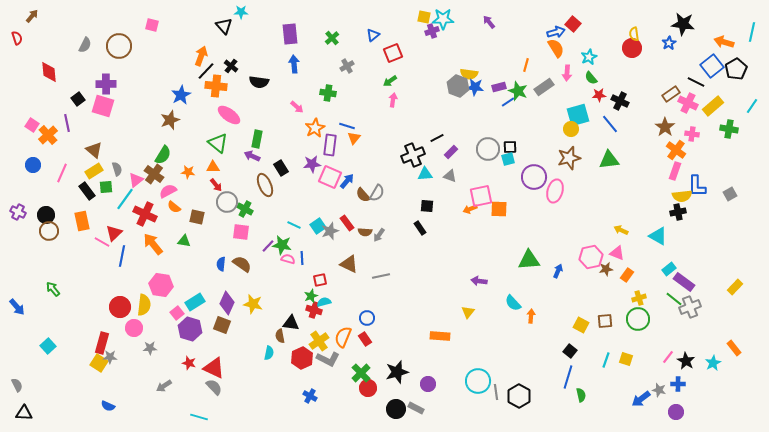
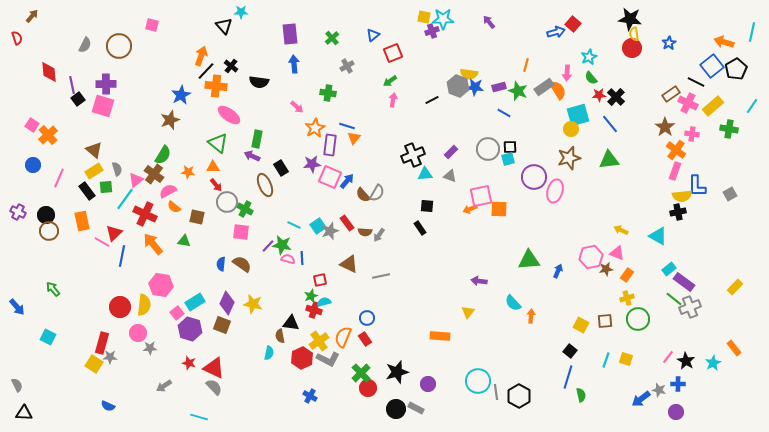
black star at (683, 24): moved 53 px left, 5 px up
orange semicircle at (556, 48): moved 2 px right, 42 px down
black cross at (620, 101): moved 4 px left, 4 px up; rotated 18 degrees clockwise
blue line at (508, 102): moved 4 px left, 11 px down; rotated 64 degrees clockwise
purple line at (67, 123): moved 5 px right, 38 px up
black line at (437, 138): moved 5 px left, 38 px up
pink line at (62, 173): moved 3 px left, 5 px down
yellow cross at (639, 298): moved 12 px left
pink circle at (134, 328): moved 4 px right, 5 px down
cyan square at (48, 346): moved 9 px up; rotated 21 degrees counterclockwise
yellow square at (99, 363): moved 5 px left, 1 px down
